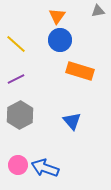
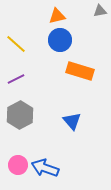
gray triangle: moved 2 px right
orange triangle: rotated 42 degrees clockwise
